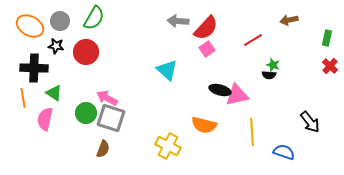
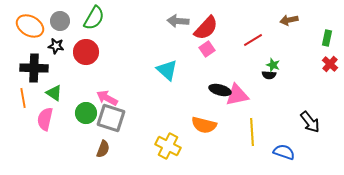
red cross: moved 2 px up
